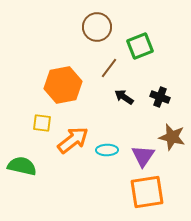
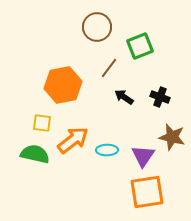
green semicircle: moved 13 px right, 12 px up
